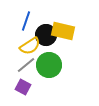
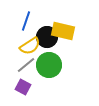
black circle: moved 1 px right, 2 px down
